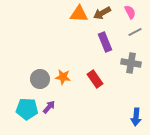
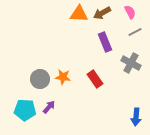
gray cross: rotated 18 degrees clockwise
cyan pentagon: moved 2 px left, 1 px down
